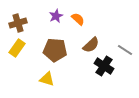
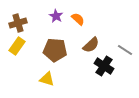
purple star: rotated 16 degrees counterclockwise
yellow rectangle: moved 2 px up
